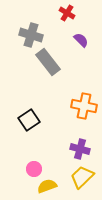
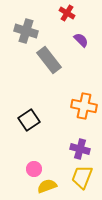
gray cross: moved 5 px left, 4 px up
gray rectangle: moved 1 px right, 2 px up
yellow trapezoid: rotated 25 degrees counterclockwise
